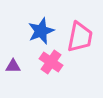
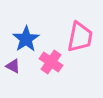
blue star: moved 15 px left, 8 px down; rotated 12 degrees counterclockwise
purple triangle: rotated 28 degrees clockwise
